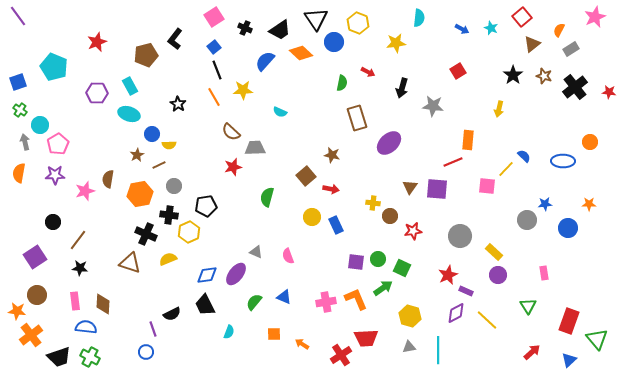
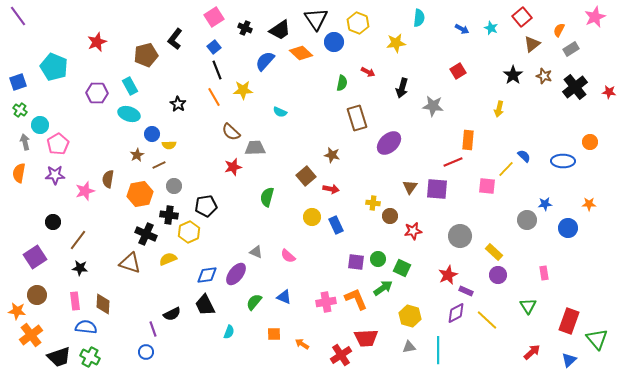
pink semicircle at (288, 256): rotated 28 degrees counterclockwise
